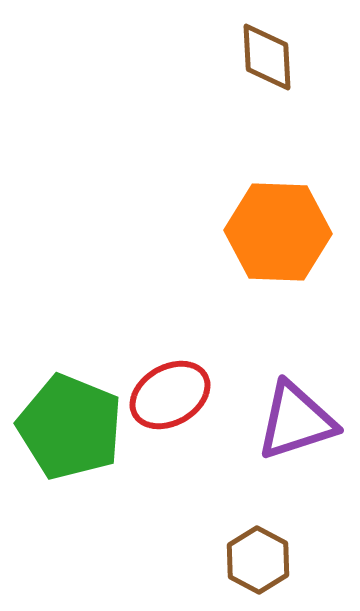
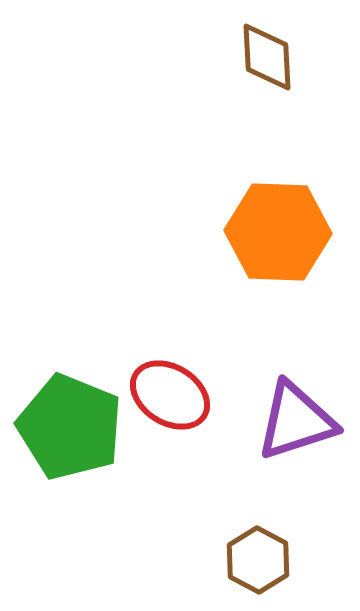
red ellipse: rotated 62 degrees clockwise
